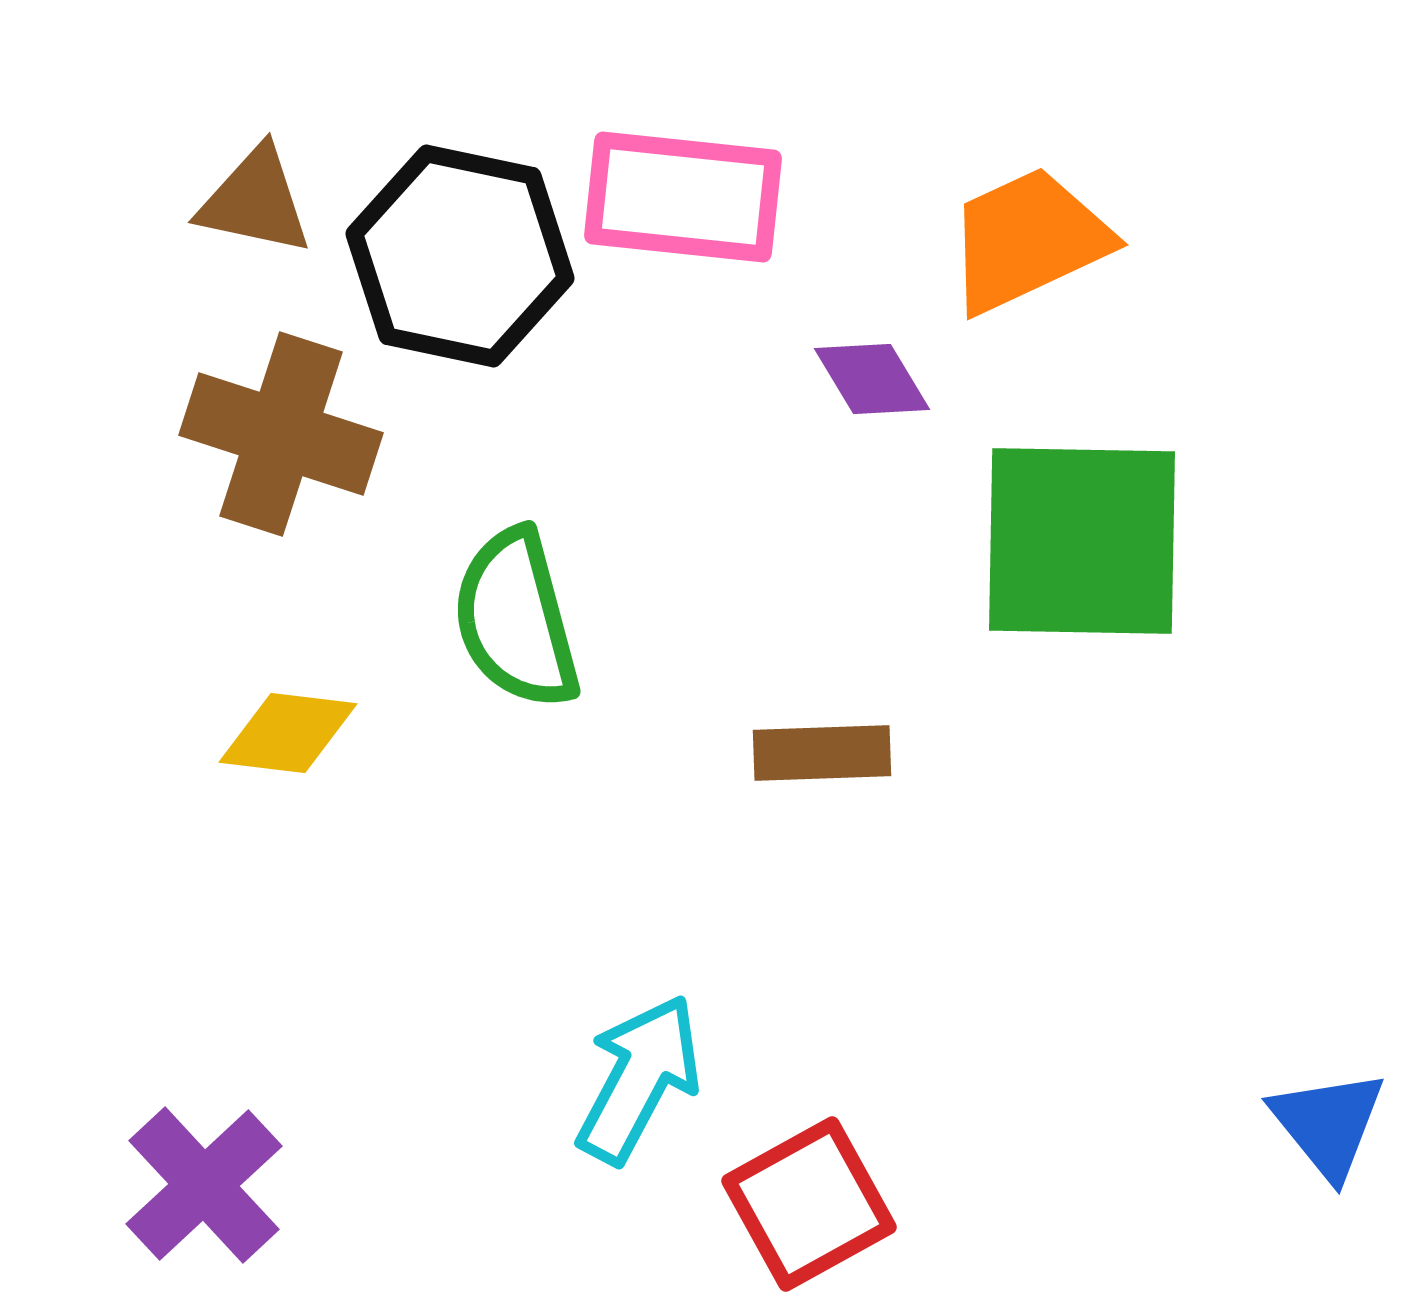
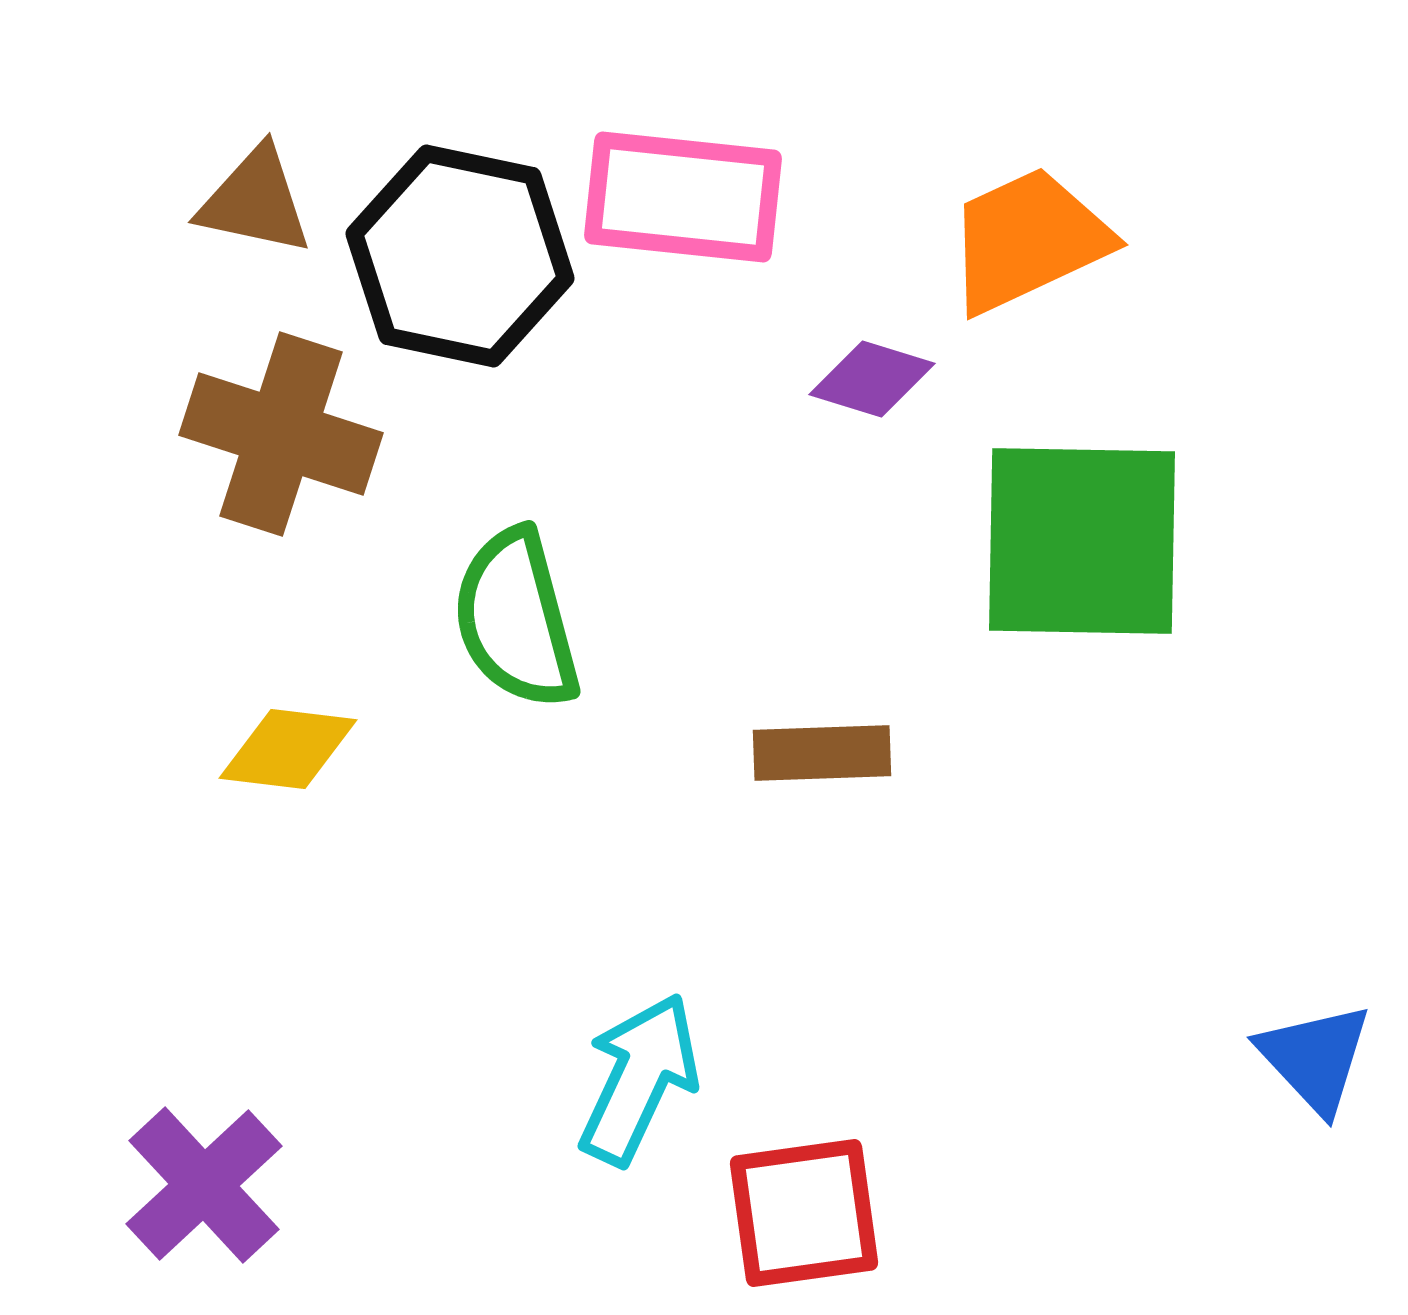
purple diamond: rotated 42 degrees counterclockwise
yellow diamond: moved 16 px down
cyan arrow: rotated 3 degrees counterclockwise
blue triangle: moved 13 px left, 66 px up; rotated 4 degrees counterclockwise
red square: moved 5 px left, 9 px down; rotated 21 degrees clockwise
